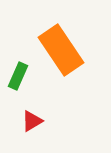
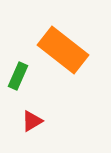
orange rectangle: moved 2 px right; rotated 18 degrees counterclockwise
